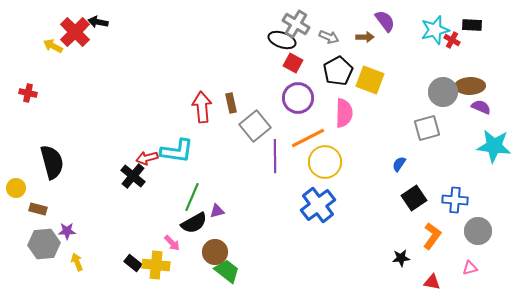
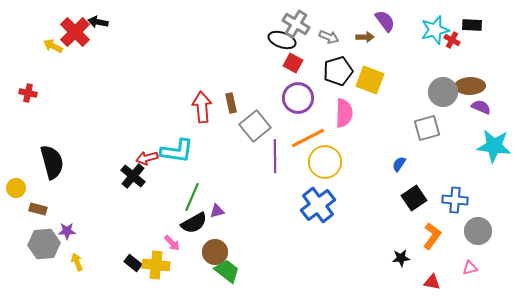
black pentagon at (338, 71): rotated 12 degrees clockwise
